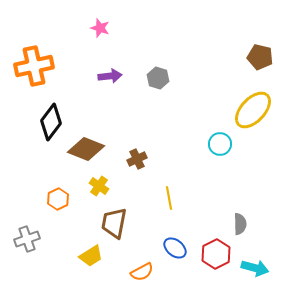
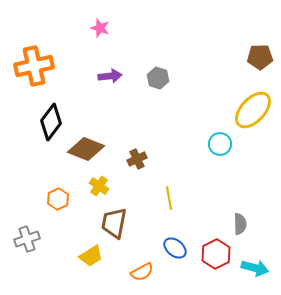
brown pentagon: rotated 15 degrees counterclockwise
